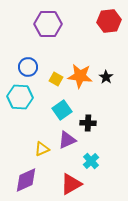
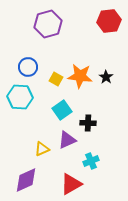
purple hexagon: rotated 16 degrees counterclockwise
cyan cross: rotated 21 degrees clockwise
